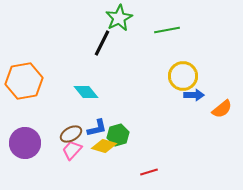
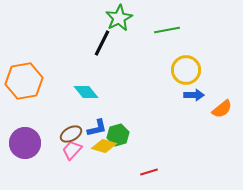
yellow circle: moved 3 px right, 6 px up
